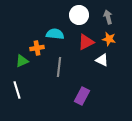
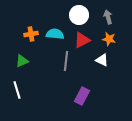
red triangle: moved 4 px left, 2 px up
orange cross: moved 6 px left, 14 px up
gray line: moved 7 px right, 6 px up
